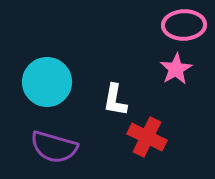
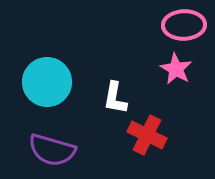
pink star: rotated 12 degrees counterclockwise
white L-shape: moved 2 px up
red cross: moved 2 px up
purple semicircle: moved 2 px left, 3 px down
